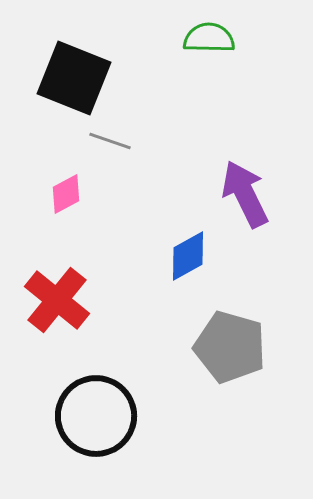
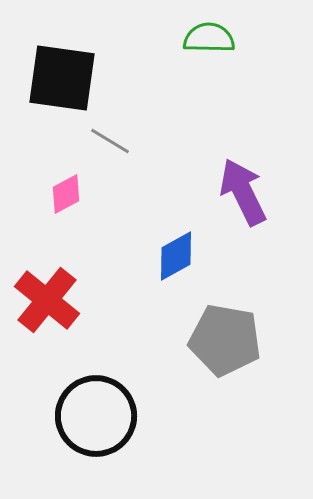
black square: moved 12 px left; rotated 14 degrees counterclockwise
gray line: rotated 12 degrees clockwise
purple arrow: moved 2 px left, 2 px up
blue diamond: moved 12 px left
red cross: moved 10 px left
gray pentagon: moved 5 px left, 7 px up; rotated 6 degrees counterclockwise
